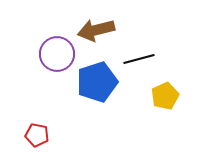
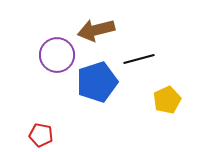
purple circle: moved 1 px down
yellow pentagon: moved 2 px right, 4 px down
red pentagon: moved 4 px right
